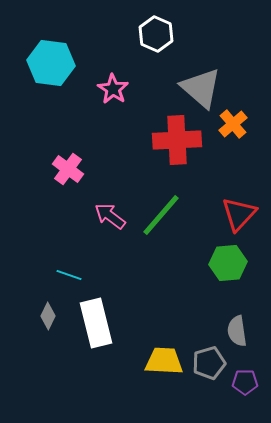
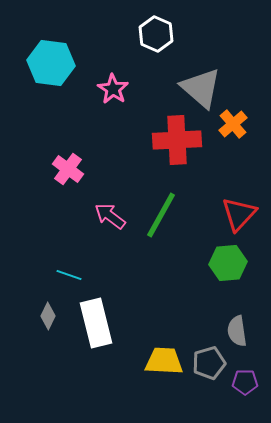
green line: rotated 12 degrees counterclockwise
